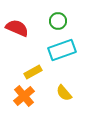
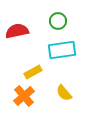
red semicircle: moved 3 px down; rotated 35 degrees counterclockwise
cyan rectangle: rotated 12 degrees clockwise
